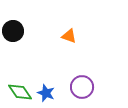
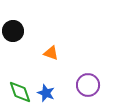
orange triangle: moved 18 px left, 17 px down
purple circle: moved 6 px right, 2 px up
green diamond: rotated 15 degrees clockwise
